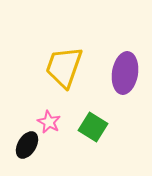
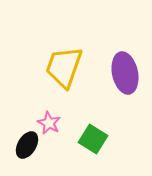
purple ellipse: rotated 21 degrees counterclockwise
pink star: moved 1 px down
green square: moved 12 px down
